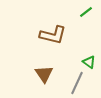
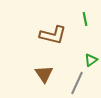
green line: moved 1 px left, 7 px down; rotated 64 degrees counterclockwise
green triangle: moved 2 px right, 2 px up; rotated 48 degrees clockwise
